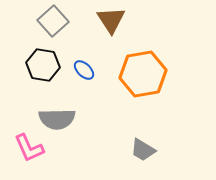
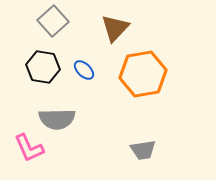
brown triangle: moved 4 px right, 8 px down; rotated 16 degrees clockwise
black hexagon: moved 2 px down
gray trapezoid: rotated 40 degrees counterclockwise
